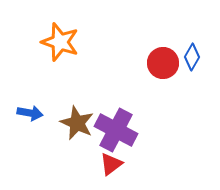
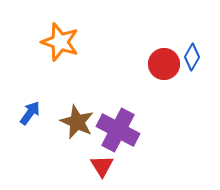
red circle: moved 1 px right, 1 px down
blue arrow: rotated 65 degrees counterclockwise
brown star: moved 1 px up
purple cross: moved 2 px right
red triangle: moved 9 px left, 2 px down; rotated 25 degrees counterclockwise
